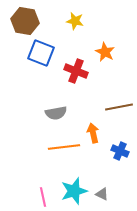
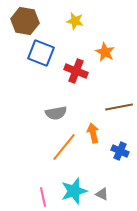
orange line: rotated 44 degrees counterclockwise
